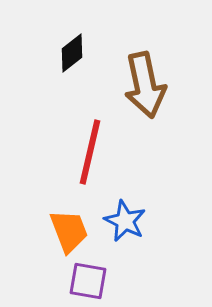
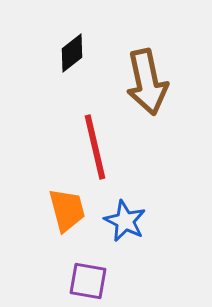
brown arrow: moved 2 px right, 3 px up
red line: moved 5 px right, 5 px up; rotated 26 degrees counterclockwise
orange trapezoid: moved 2 px left, 21 px up; rotated 6 degrees clockwise
